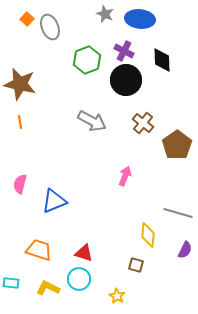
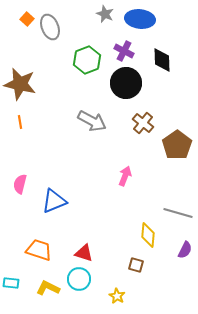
black circle: moved 3 px down
